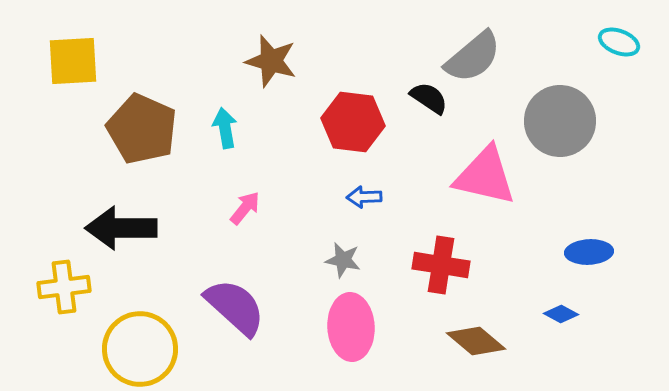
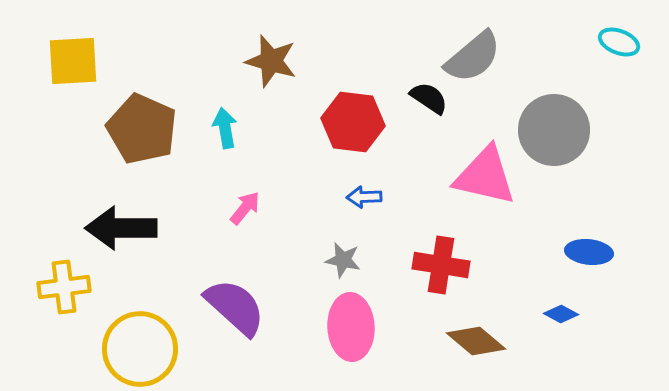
gray circle: moved 6 px left, 9 px down
blue ellipse: rotated 9 degrees clockwise
